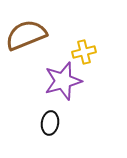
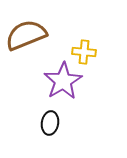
yellow cross: rotated 20 degrees clockwise
purple star: rotated 15 degrees counterclockwise
